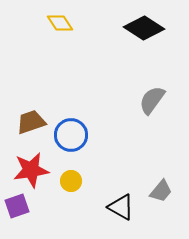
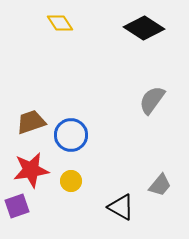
gray trapezoid: moved 1 px left, 6 px up
